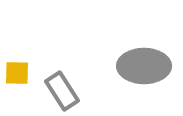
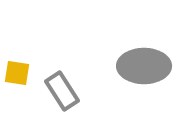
yellow square: rotated 8 degrees clockwise
